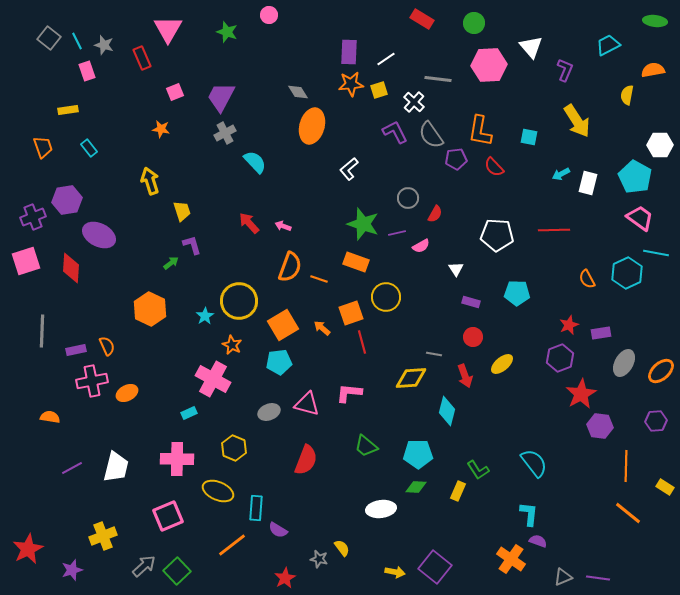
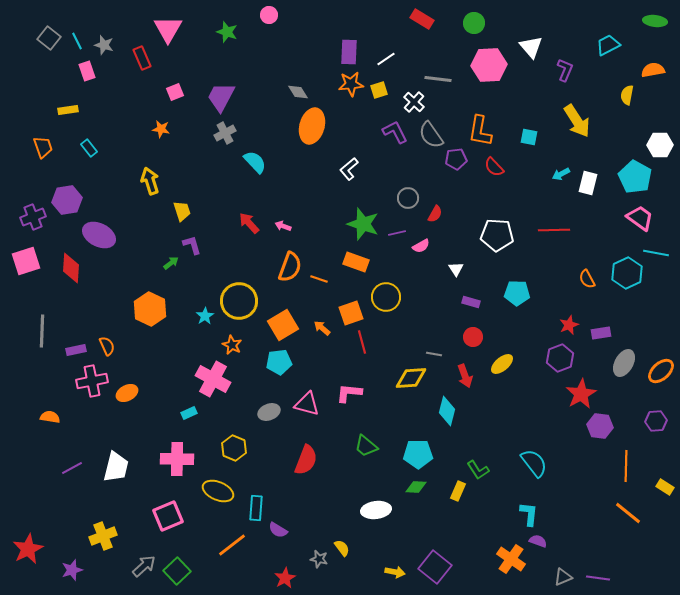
white ellipse at (381, 509): moved 5 px left, 1 px down
